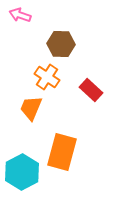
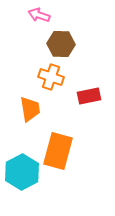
pink arrow: moved 19 px right
orange cross: moved 4 px right; rotated 15 degrees counterclockwise
red rectangle: moved 2 px left, 6 px down; rotated 55 degrees counterclockwise
orange trapezoid: moved 1 px left, 1 px down; rotated 148 degrees clockwise
orange rectangle: moved 4 px left, 1 px up
